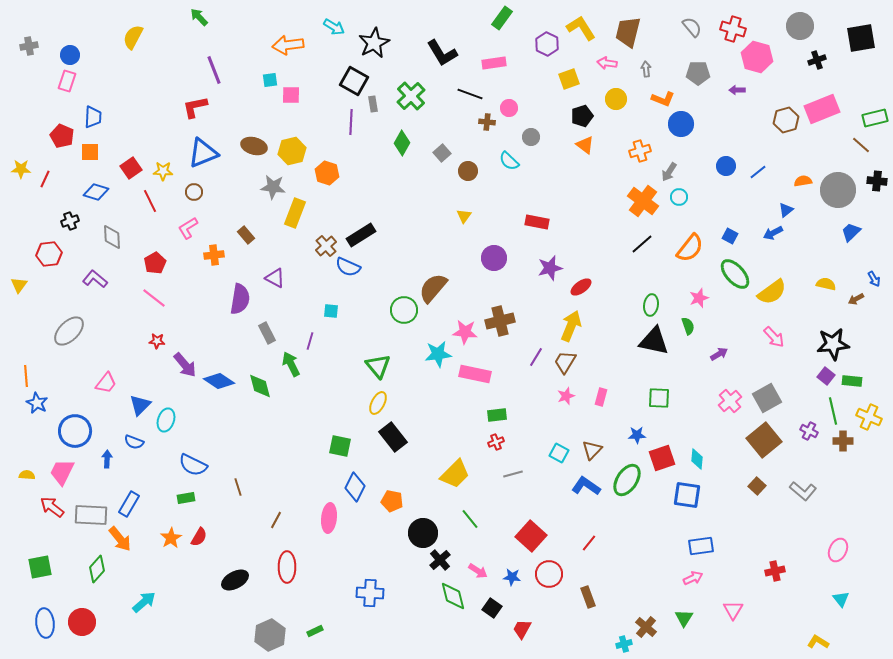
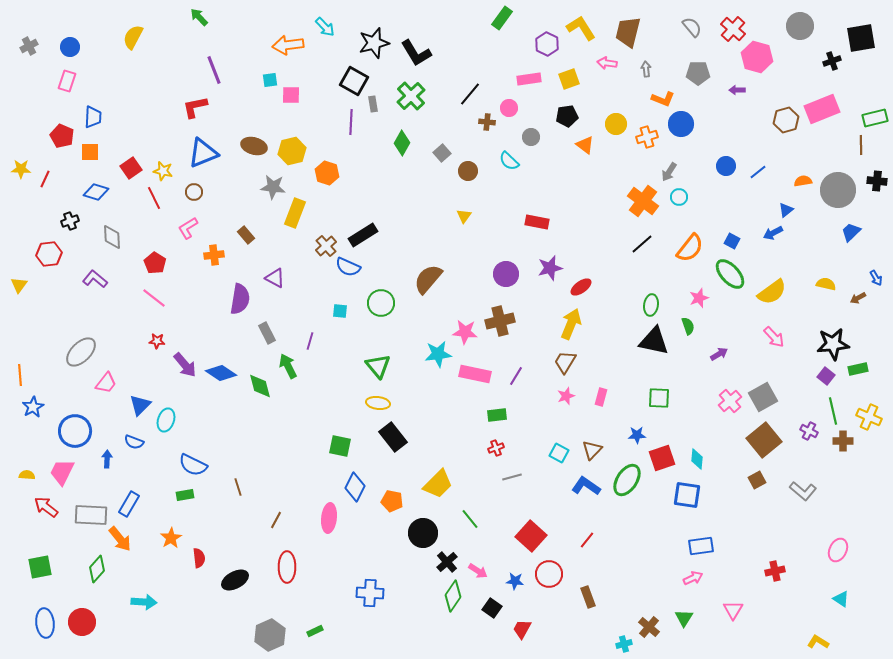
cyan arrow at (334, 27): moved 9 px left; rotated 15 degrees clockwise
red cross at (733, 29): rotated 25 degrees clockwise
black star at (374, 43): rotated 12 degrees clockwise
gray cross at (29, 46): rotated 18 degrees counterclockwise
black L-shape at (442, 53): moved 26 px left
blue circle at (70, 55): moved 8 px up
black cross at (817, 60): moved 15 px right, 1 px down
pink rectangle at (494, 63): moved 35 px right, 16 px down
black line at (470, 94): rotated 70 degrees counterclockwise
yellow circle at (616, 99): moved 25 px down
black pentagon at (582, 116): moved 15 px left; rotated 10 degrees clockwise
brown line at (861, 145): rotated 48 degrees clockwise
orange cross at (640, 151): moved 7 px right, 14 px up
yellow star at (163, 171): rotated 12 degrees clockwise
red line at (150, 201): moved 4 px right, 3 px up
black rectangle at (361, 235): moved 2 px right
blue square at (730, 236): moved 2 px right, 5 px down
purple circle at (494, 258): moved 12 px right, 16 px down
red pentagon at (155, 263): rotated 10 degrees counterclockwise
green ellipse at (735, 274): moved 5 px left
blue arrow at (874, 279): moved 2 px right, 1 px up
brown semicircle at (433, 288): moved 5 px left, 9 px up
brown arrow at (856, 299): moved 2 px right, 1 px up
green circle at (404, 310): moved 23 px left, 7 px up
cyan square at (331, 311): moved 9 px right
yellow arrow at (571, 326): moved 2 px up
gray ellipse at (69, 331): moved 12 px right, 21 px down
purple line at (536, 357): moved 20 px left, 19 px down
green arrow at (291, 364): moved 3 px left, 2 px down
orange line at (26, 376): moved 6 px left, 1 px up
blue diamond at (219, 381): moved 2 px right, 8 px up
green rectangle at (852, 381): moved 6 px right, 12 px up; rotated 18 degrees counterclockwise
gray square at (767, 398): moved 4 px left, 1 px up
blue star at (37, 403): moved 4 px left, 4 px down; rotated 15 degrees clockwise
yellow ellipse at (378, 403): rotated 70 degrees clockwise
red cross at (496, 442): moved 6 px down
yellow trapezoid at (455, 474): moved 17 px left, 10 px down
gray line at (513, 474): moved 1 px left, 3 px down
brown square at (757, 486): moved 6 px up; rotated 18 degrees clockwise
green rectangle at (186, 498): moved 1 px left, 3 px up
red arrow at (52, 507): moved 6 px left
red semicircle at (199, 537): moved 21 px down; rotated 36 degrees counterclockwise
red line at (589, 543): moved 2 px left, 3 px up
black cross at (440, 560): moved 7 px right, 2 px down
blue star at (512, 577): moved 3 px right, 4 px down
green diamond at (453, 596): rotated 48 degrees clockwise
cyan triangle at (841, 599): rotated 18 degrees counterclockwise
cyan arrow at (144, 602): rotated 45 degrees clockwise
brown cross at (646, 627): moved 3 px right
